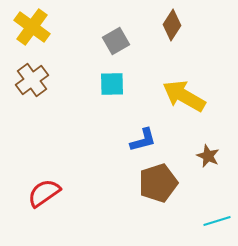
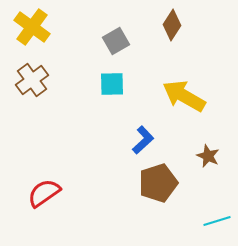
blue L-shape: rotated 28 degrees counterclockwise
